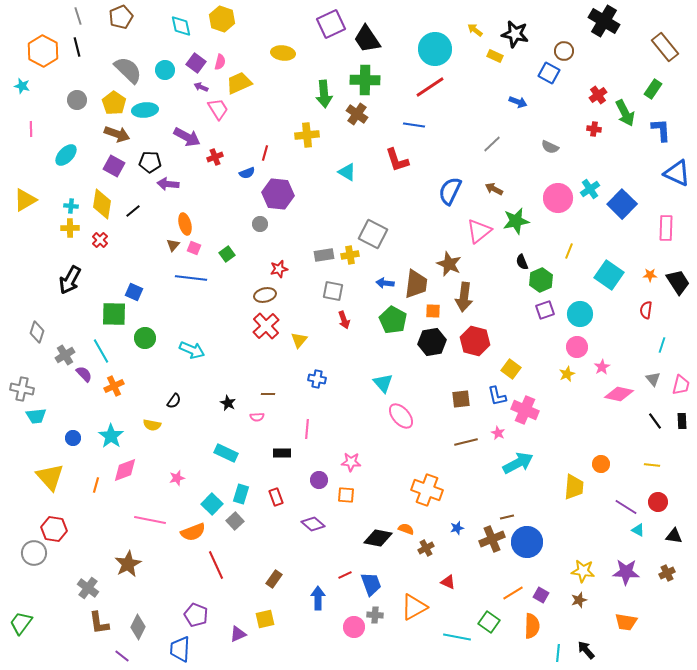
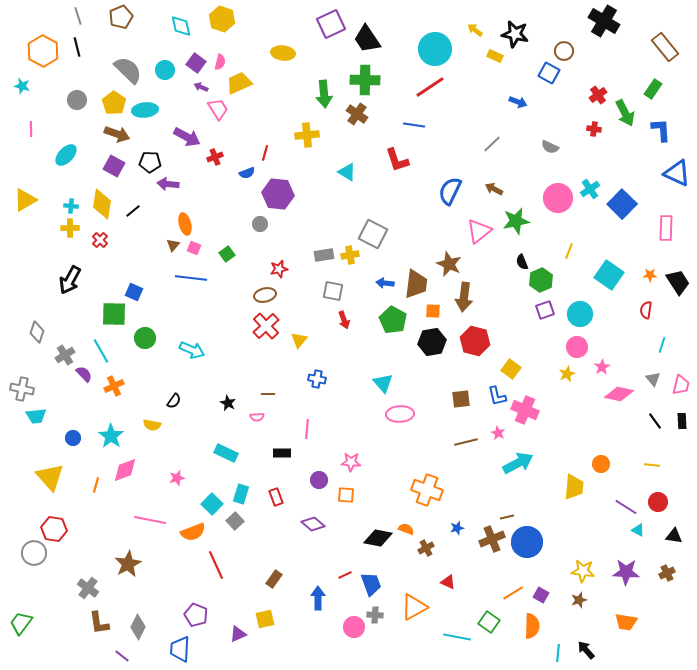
pink ellipse at (401, 416): moved 1 px left, 2 px up; rotated 52 degrees counterclockwise
